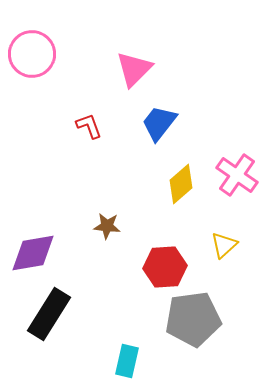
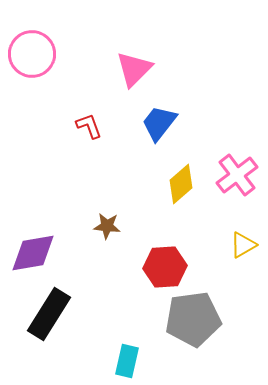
pink cross: rotated 18 degrees clockwise
yellow triangle: moved 19 px right; rotated 12 degrees clockwise
